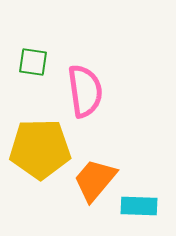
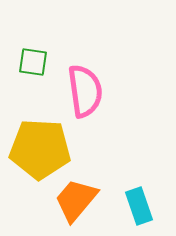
yellow pentagon: rotated 4 degrees clockwise
orange trapezoid: moved 19 px left, 20 px down
cyan rectangle: rotated 69 degrees clockwise
